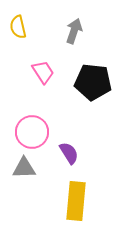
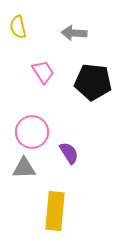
gray arrow: moved 2 px down; rotated 105 degrees counterclockwise
yellow rectangle: moved 21 px left, 10 px down
